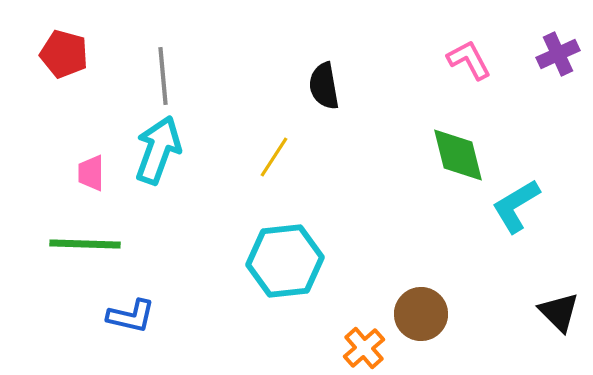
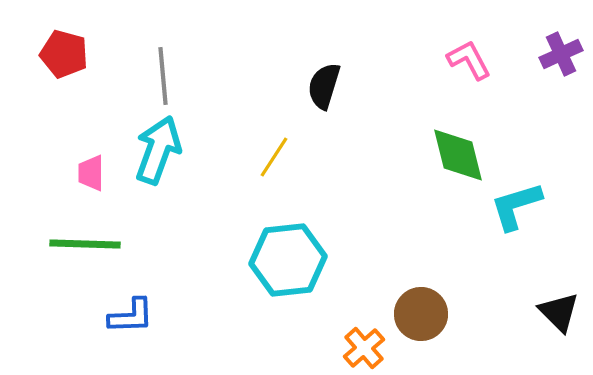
purple cross: moved 3 px right
black semicircle: rotated 27 degrees clockwise
cyan L-shape: rotated 14 degrees clockwise
cyan hexagon: moved 3 px right, 1 px up
blue L-shape: rotated 15 degrees counterclockwise
